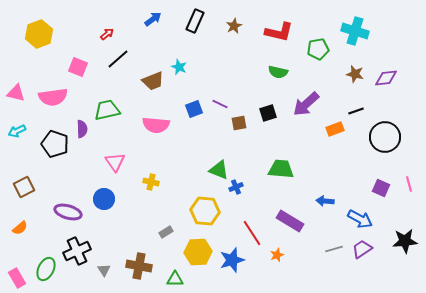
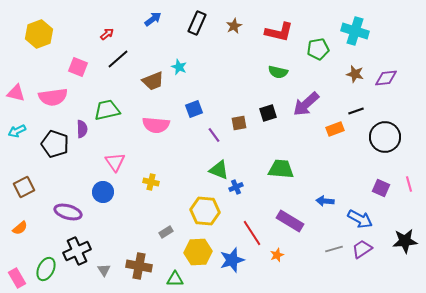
black rectangle at (195, 21): moved 2 px right, 2 px down
purple line at (220, 104): moved 6 px left, 31 px down; rotated 28 degrees clockwise
blue circle at (104, 199): moved 1 px left, 7 px up
